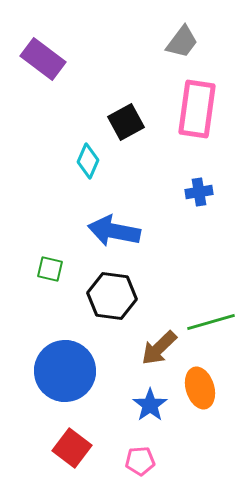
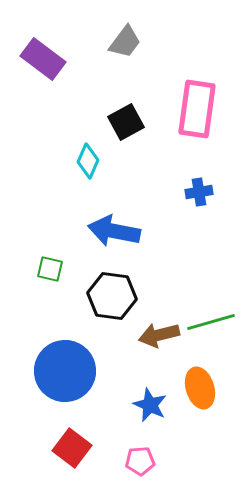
gray trapezoid: moved 57 px left
brown arrow: moved 13 px up; rotated 30 degrees clockwise
blue star: rotated 12 degrees counterclockwise
